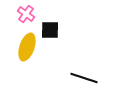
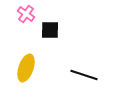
yellow ellipse: moved 1 px left, 21 px down
black line: moved 3 px up
